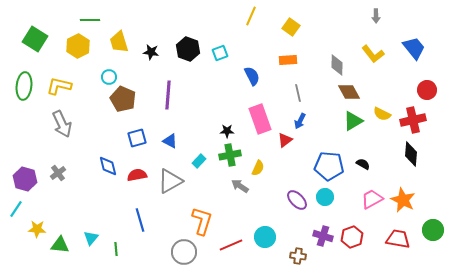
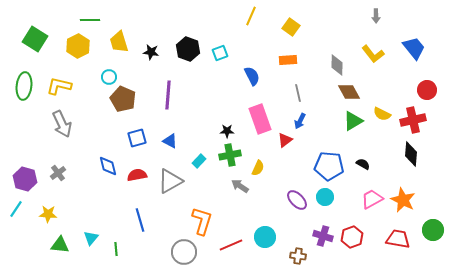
yellow star at (37, 229): moved 11 px right, 15 px up
